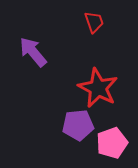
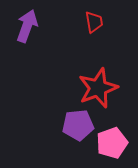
red trapezoid: rotated 10 degrees clockwise
purple arrow: moved 6 px left, 26 px up; rotated 60 degrees clockwise
red star: rotated 24 degrees clockwise
